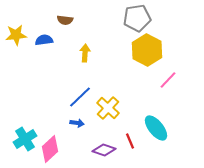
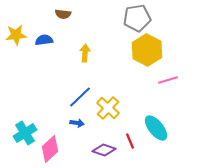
brown semicircle: moved 2 px left, 6 px up
pink line: rotated 30 degrees clockwise
cyan cross: moved 6 px up
